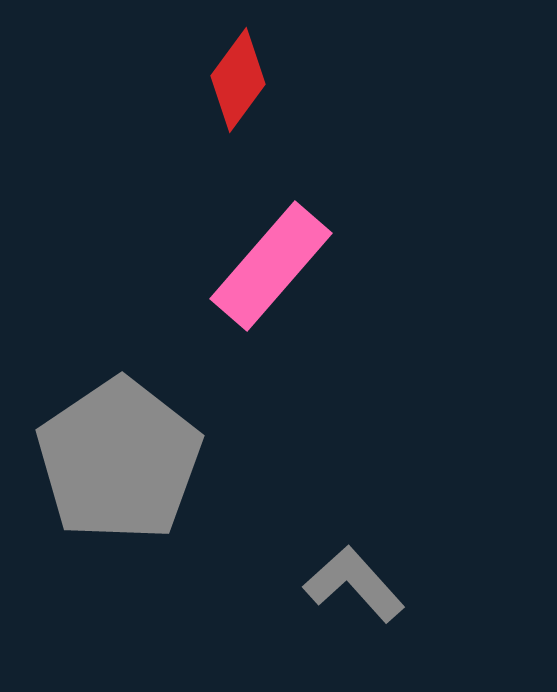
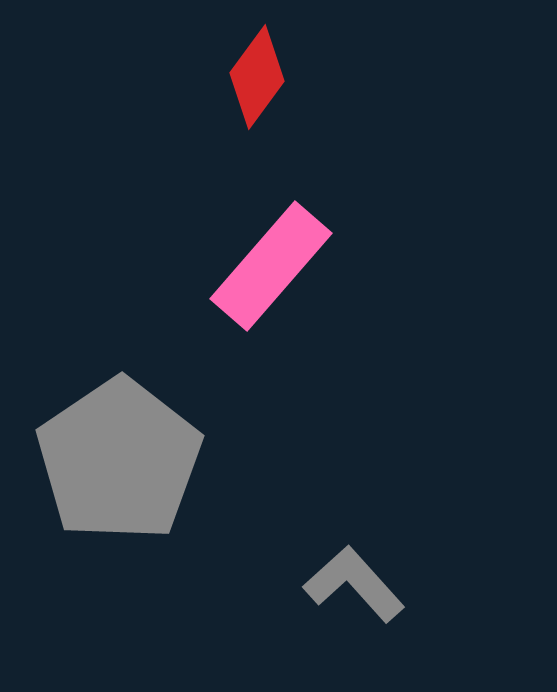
red diamond: moved 19 px right, 3 px up
